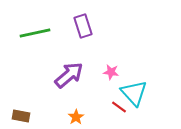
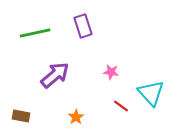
purple arrow: moved 14 px left
cyan triangle: moved 17 px right
red line: moved 2 px right, 1 px up
